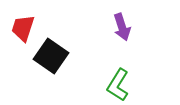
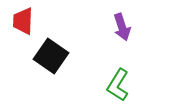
red trapezoid: moved 7 px up; rotated 16 degrees counterclockwise
